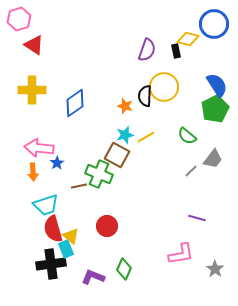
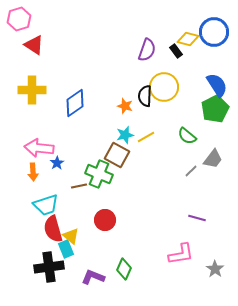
blue circle: moved 8 px down
black rectangle: rotated 24 degrees counterclockwise
red circle: moved 2 px left, 6 px up
black cross: moved 2 px left, 3 px down
